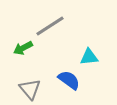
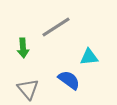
gray line: moved 6 px right, 1 px down
green arrow: rotated 66 degrees counterclockwise
gray triangle: moved 2 px left
